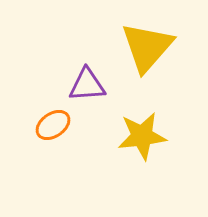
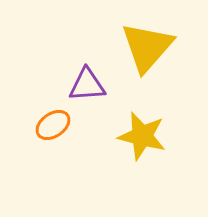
yellow star: rotated 21 degrees clockwise
